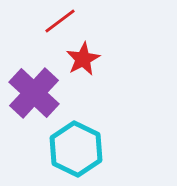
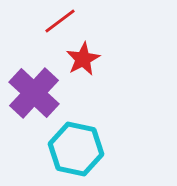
cyan hexagon: rotated 14 degrees counterclockwise
